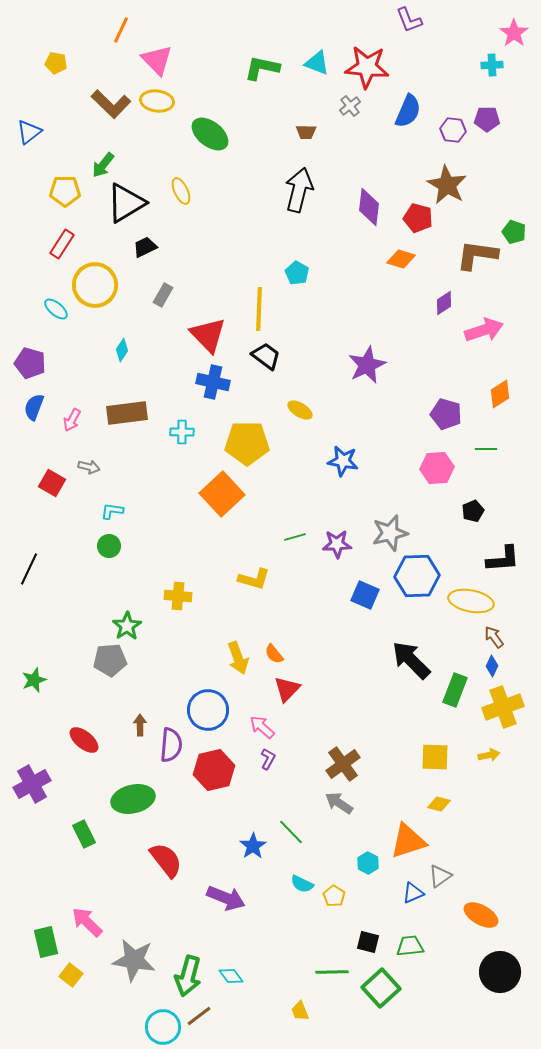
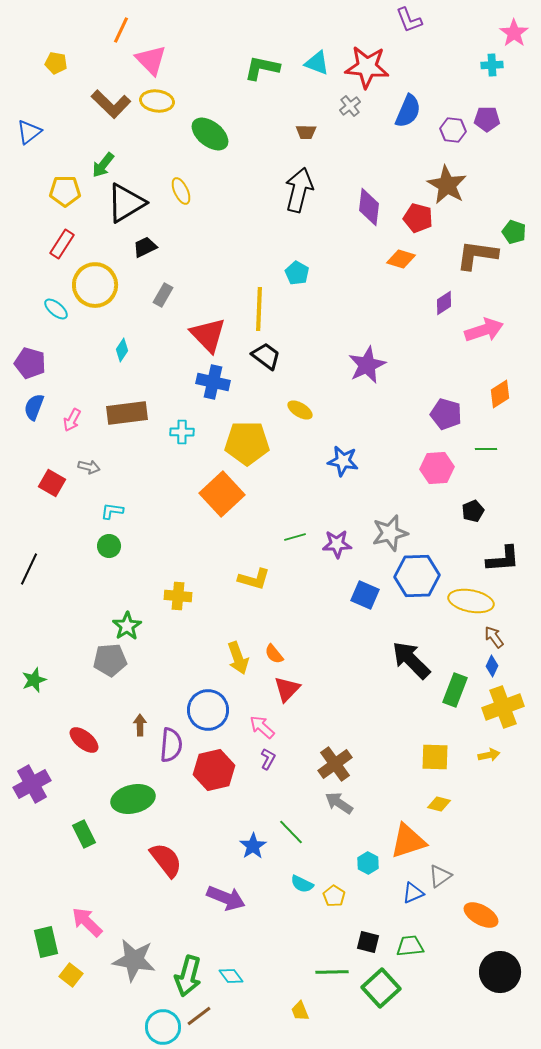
pink triangle at (157, 60): moved 6 px left
brown cross at (343, 764): moved 8 px left
